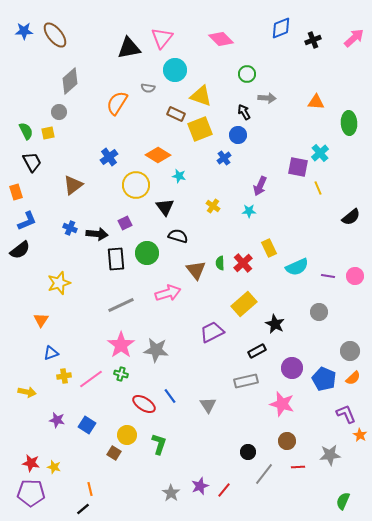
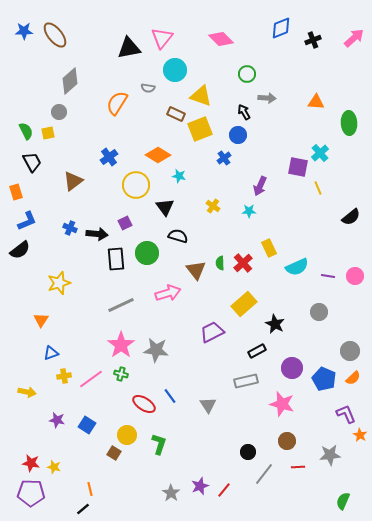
brown triangle at (73, 185): moved 4 px up
